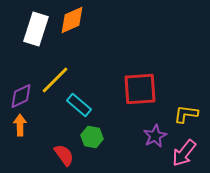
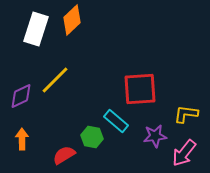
orange diamond: rotated 20 degrees counterclockwise
cyan rectangle: moved 37 px right, 16 px down
orange arrow: moved 2 px right, 14 px down
purple star: rotated 20 degrees clockwise
red semicircle: rotated 85 degrees counterclockwise
